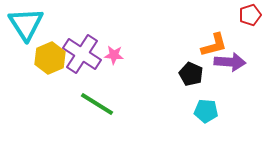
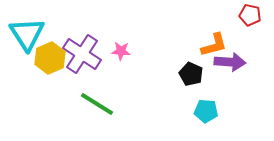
red pentagon: rotated 30 degrees clockwise
cyan triangle: moved 1 px right, 10 px down
pink star: moved 7 px right, 4 px up
